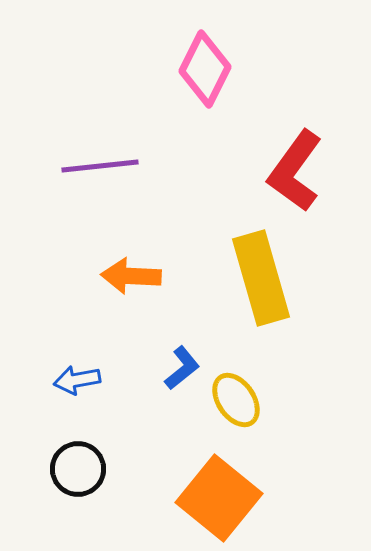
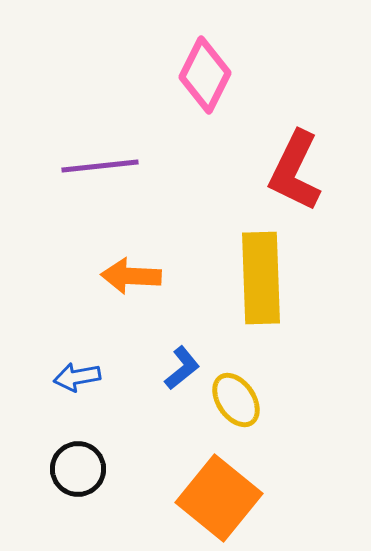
pink diamond: moved 6 px down
red L-shape: rotated 10 degrees counterclockwise
yellow rectangle: rotated 14 degrees clockwise
blue arrow: moved 3 px up
